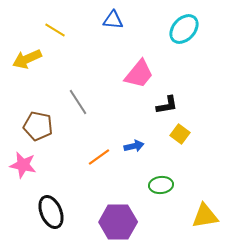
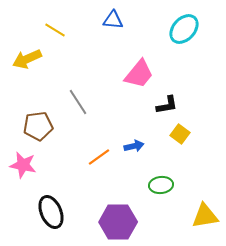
brown pentagon: rotated 20 degrees counterclockwise
